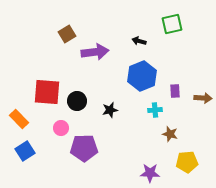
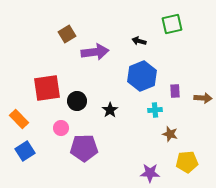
red square: moved 4 px up; rotated 12 degrees counterclockwise
black star: rotated 21 degrees counterclockwise
